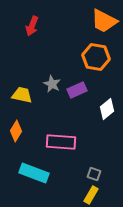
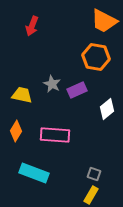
pink rectangle: moved 6 px left, 7 px up
